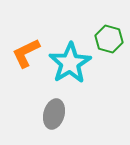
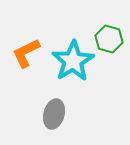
cyan star: moved 3 px right, 2 px up
